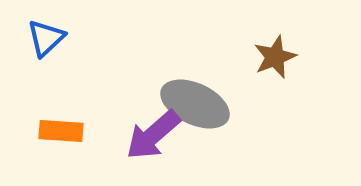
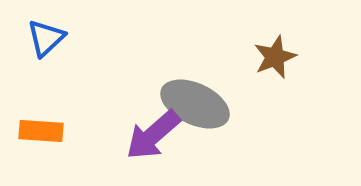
orange rectangle: moved 20 px left
